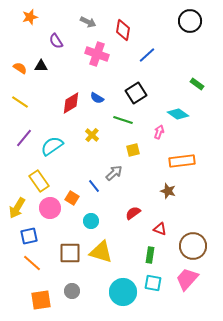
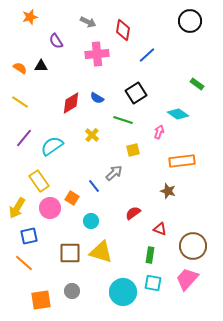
pink cross at (97, 54): rotated 25 degrees counterclockwise
orange line at (32, 263): moved 8 px left
